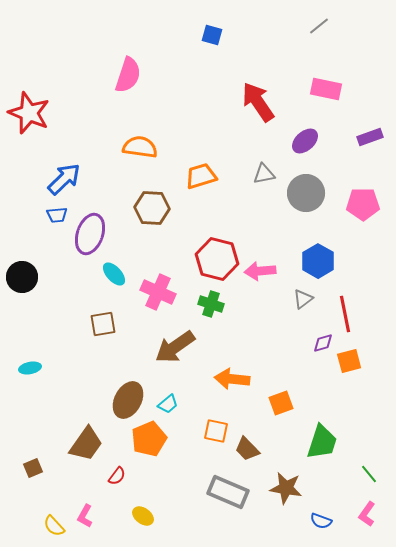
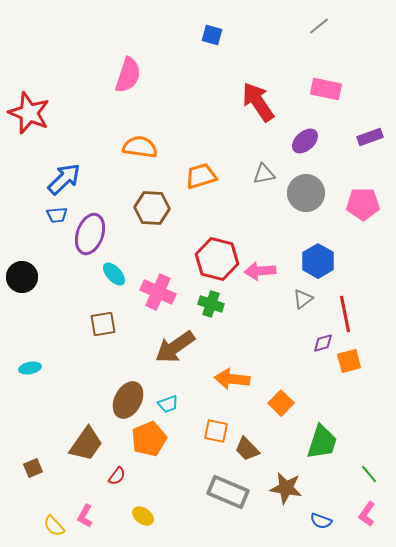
orange square at (281, 403): rotated 25 degrees counterclockwise
cyan trapezoid at (168, 404): rotated 20 degrees clockwise
